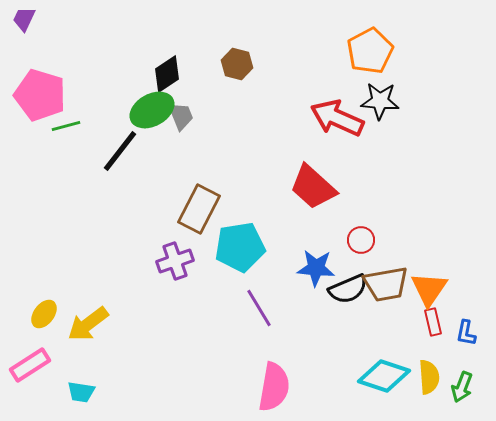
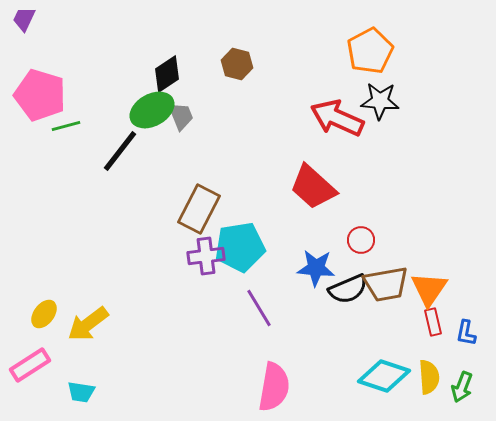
purple cross: moved 31 px right, 5 px up; rotated 12 degrees clockwise
